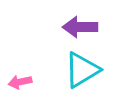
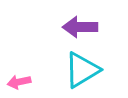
pink arrow: moved 1 px left
